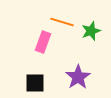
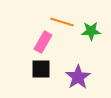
green star: rotated 18 degrees clockwise
pink rectangle: rotated 10 degrees clockwise
black square: moved 6 px right, 14 px up
